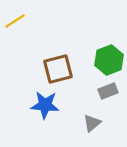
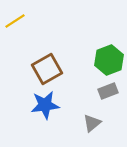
brown square: moved 11 px left; rotated 16 degrees counterclockwise
blue star: rotated 12 degrees counterclockwise
